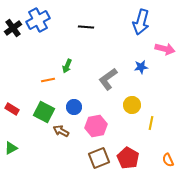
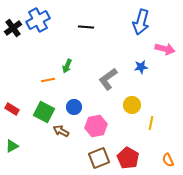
green triangle: moved 1 px right, 2 px up
